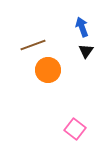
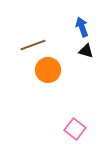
black triangle: rotated 49 degrees counterclockwise
